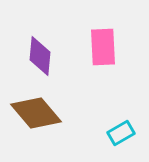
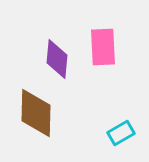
purple diamond: moved 17 px right, 3 px down
brown diamond: rotated 42 degrees clockwise
